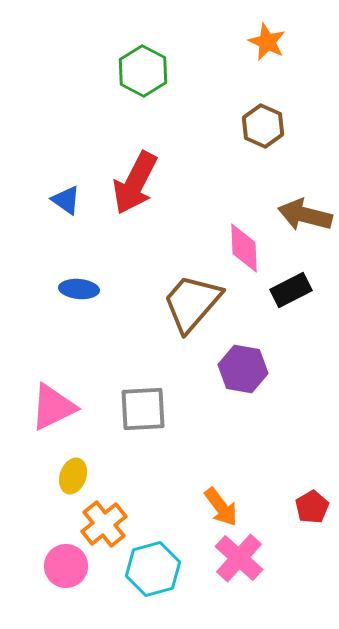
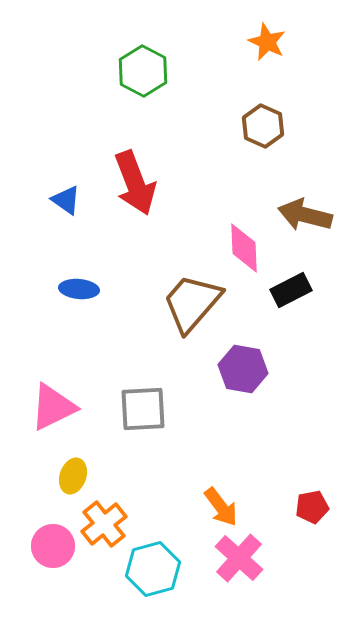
red arrow: rotated 48 degrees counterclockwise
red pentagon: rotated 20 degrees clockwise
pink circle: moved 13 px left, 20 px up
